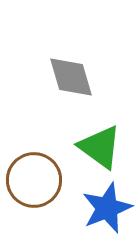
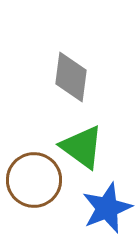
gray diamond: rotated 24 degrees clockwise
green triangle: moved 18 px left
